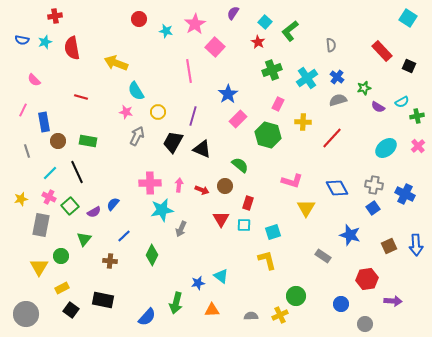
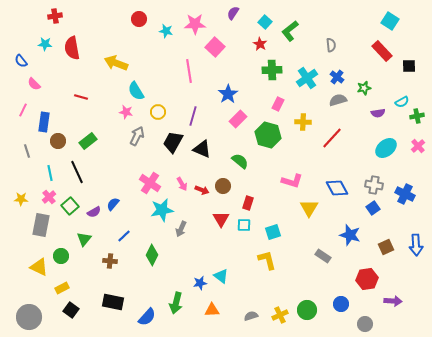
cyan square at (408, 18): moved 18 px left, 3 px down
pink star at (195, 24): rotated 30 degrees clockwise
blue semicircle at (22, 40): moved 1 px left, 21 px down; rotated 40 degrees clockwise
cyan star at (45, 42): moved 2 px down; rotated 24 degrees clockwise
red star at (258, 42): moved 2 px right, 2 px down
black square at (409, 66): rotated 24 degrees counterclockwise
green cross at (272, 70): rotated 18 degrees clockwise
pink semicircle at (34, 80): moved 4 px down
purple semicircle at (378, 107): moved 6 px down; rotated 40 degrees counterclockwise
blue rectangle at (44, 122): rotated 18 degrees clockwise
green rectangle at (88, 141): rotated 48 degrees counterclockwise
green semicircle at (240, 165): moved 4 px up
cyan line at (50, 173): rotated 56 degrees counterclockwise
pink cross at (150, 183): rotated 35 degrees clockwise
pink arrow at (179, 185): moved 3 px right, 1 px up; rotated 144 degrees clockwise
brown circle at (225, 186): moved 2 px left
pink cross at (49, 197): rotated 24 degrees clockwise
yellow star at (21, 199): rotated 16 degrees clockwise
yellow triangle at (306, 208): moved 3 px right
brown square at (389, 246): moved 3 px left, 1 px down
yellow triangle at (39, 267): rotated 36 degrees counterclockwise
blue star at (198, 283): moved 2 px right
green circle at (296, 296): moved 11 px right, 14 px down
black rectangle at (103, 300): moved 10 px right, 2 px down
gray circle at (26, 314): moved 3 px right, 3 px down
gray semicircle at (251, 316): rotated 16 degrees counterclockwise
